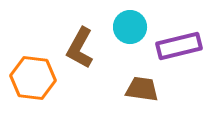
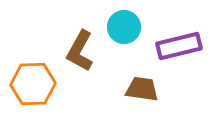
cyan circle: moved 6 px left
brown L-shape: moved 3 px down
orange hexagon: moved 6 px down; rotated 9 degrees counterclockwise
